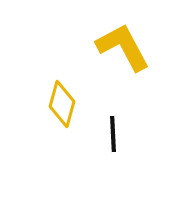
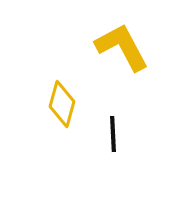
yellow L-shape: moved 1 px left
